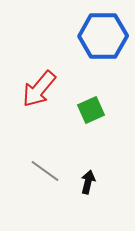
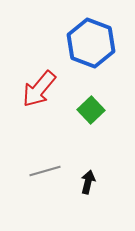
blue hexagon: moved 12 px left, 7 px down; rotated 21 degrees clockwise
green square: rotated 20 degrees counterclockwise
gray line: rotated 52 degrees counterclockwise
